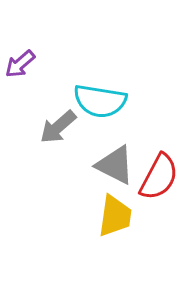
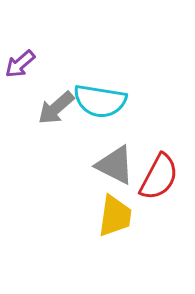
gray arrow: moved 2 px left, 19 px up
